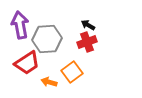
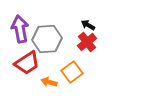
purple arrow: moved 4 px down
red cross: rotated 18 degrees counterclockwise
